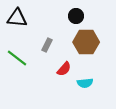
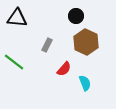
brown hexagon: rotated 25 degrees clockwise
green line: moved 3 px left, 4 px down
cyan semicircle: rotated 105 degrees counterclockwise
